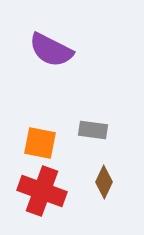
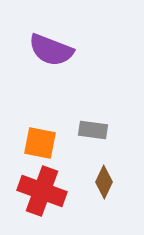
purple semicircle: rotated 6 degrees counterclockwise
